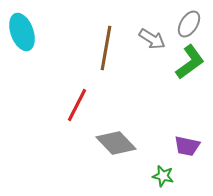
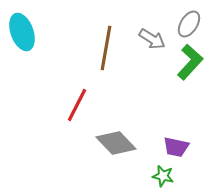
green L-shape: rotated 12 degrees counterclockwise
purple trapezoid: moved 11 px left, 1 px down
